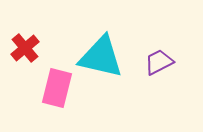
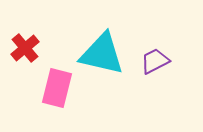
cyan triangle: moved 1 px right, 3 px up
purple trapezoid: moved 4 px left, 1 px up
